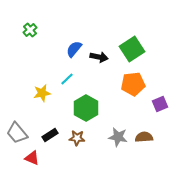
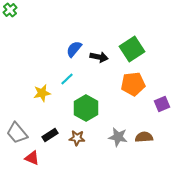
green cross: moved 20 px left, 20 px up
purple square: moved 2 px right
